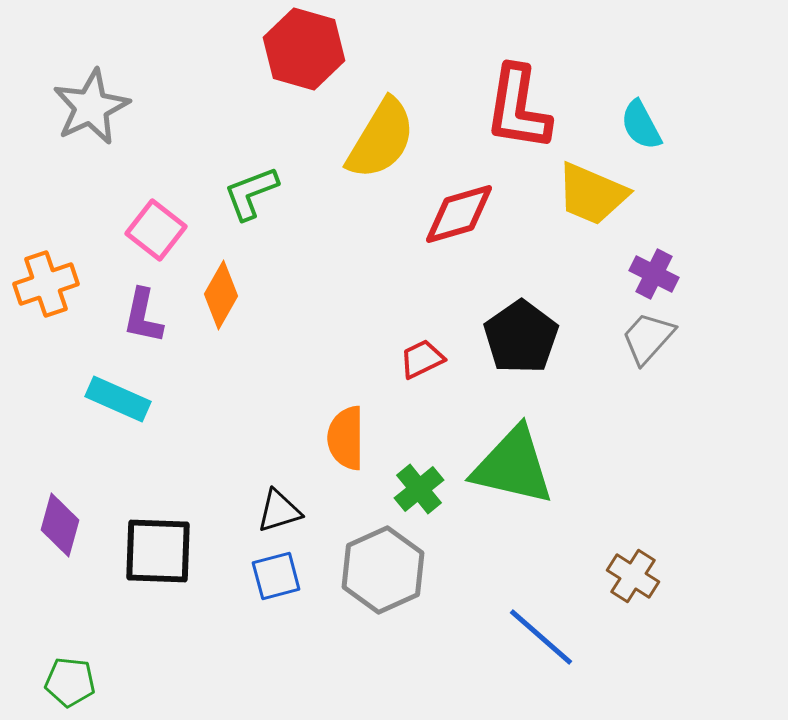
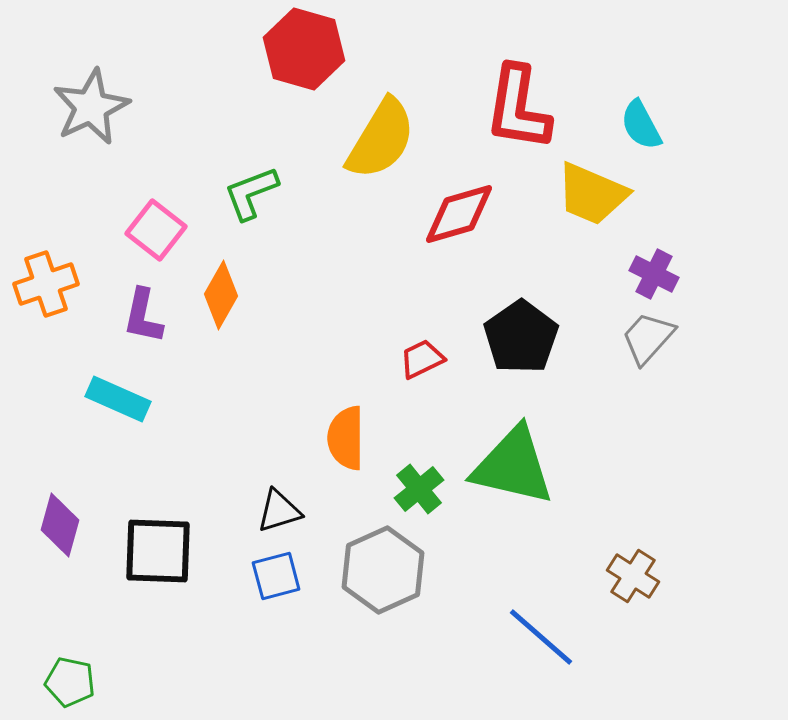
green pentagon: rotated 6 degrees clockwise
